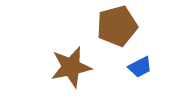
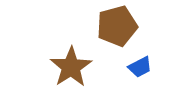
brown star: rotated 21 degrees counterclockwise
